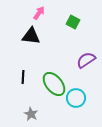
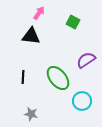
green ellipse: moved 4 px right, 6 px up
cyan circle: moved 6 px right, 3 px down
gray star: rotated 16 degrees counterclockwise
